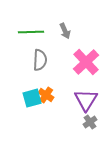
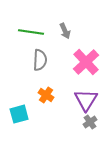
green line: rotated 10 degrees clockwise
cyan square: moved 13 px left, 16 px down
